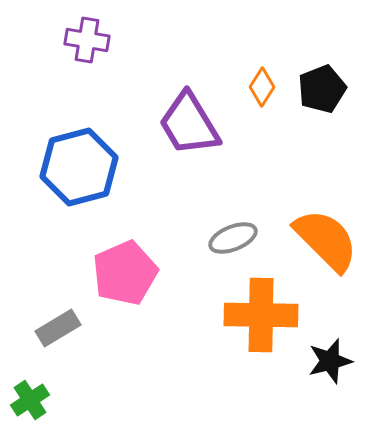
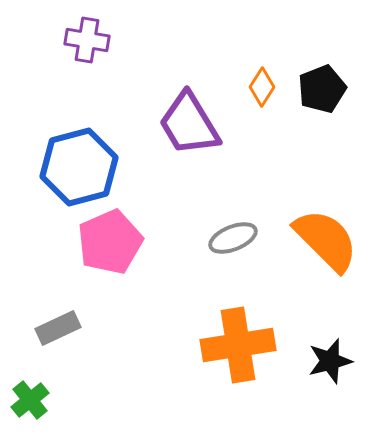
pink pentagon: moved 15 px left, 31 px up
orange cross: moved 23 px left, 30 px down; rotated 10 degrees counterclockwise
gray rectangle: rotated 6 degrees clockwise
green cross: rotated 6 degrees counterclockwise
